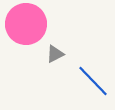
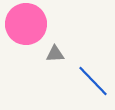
gray triangle: rotated 24 degrees clockwise
